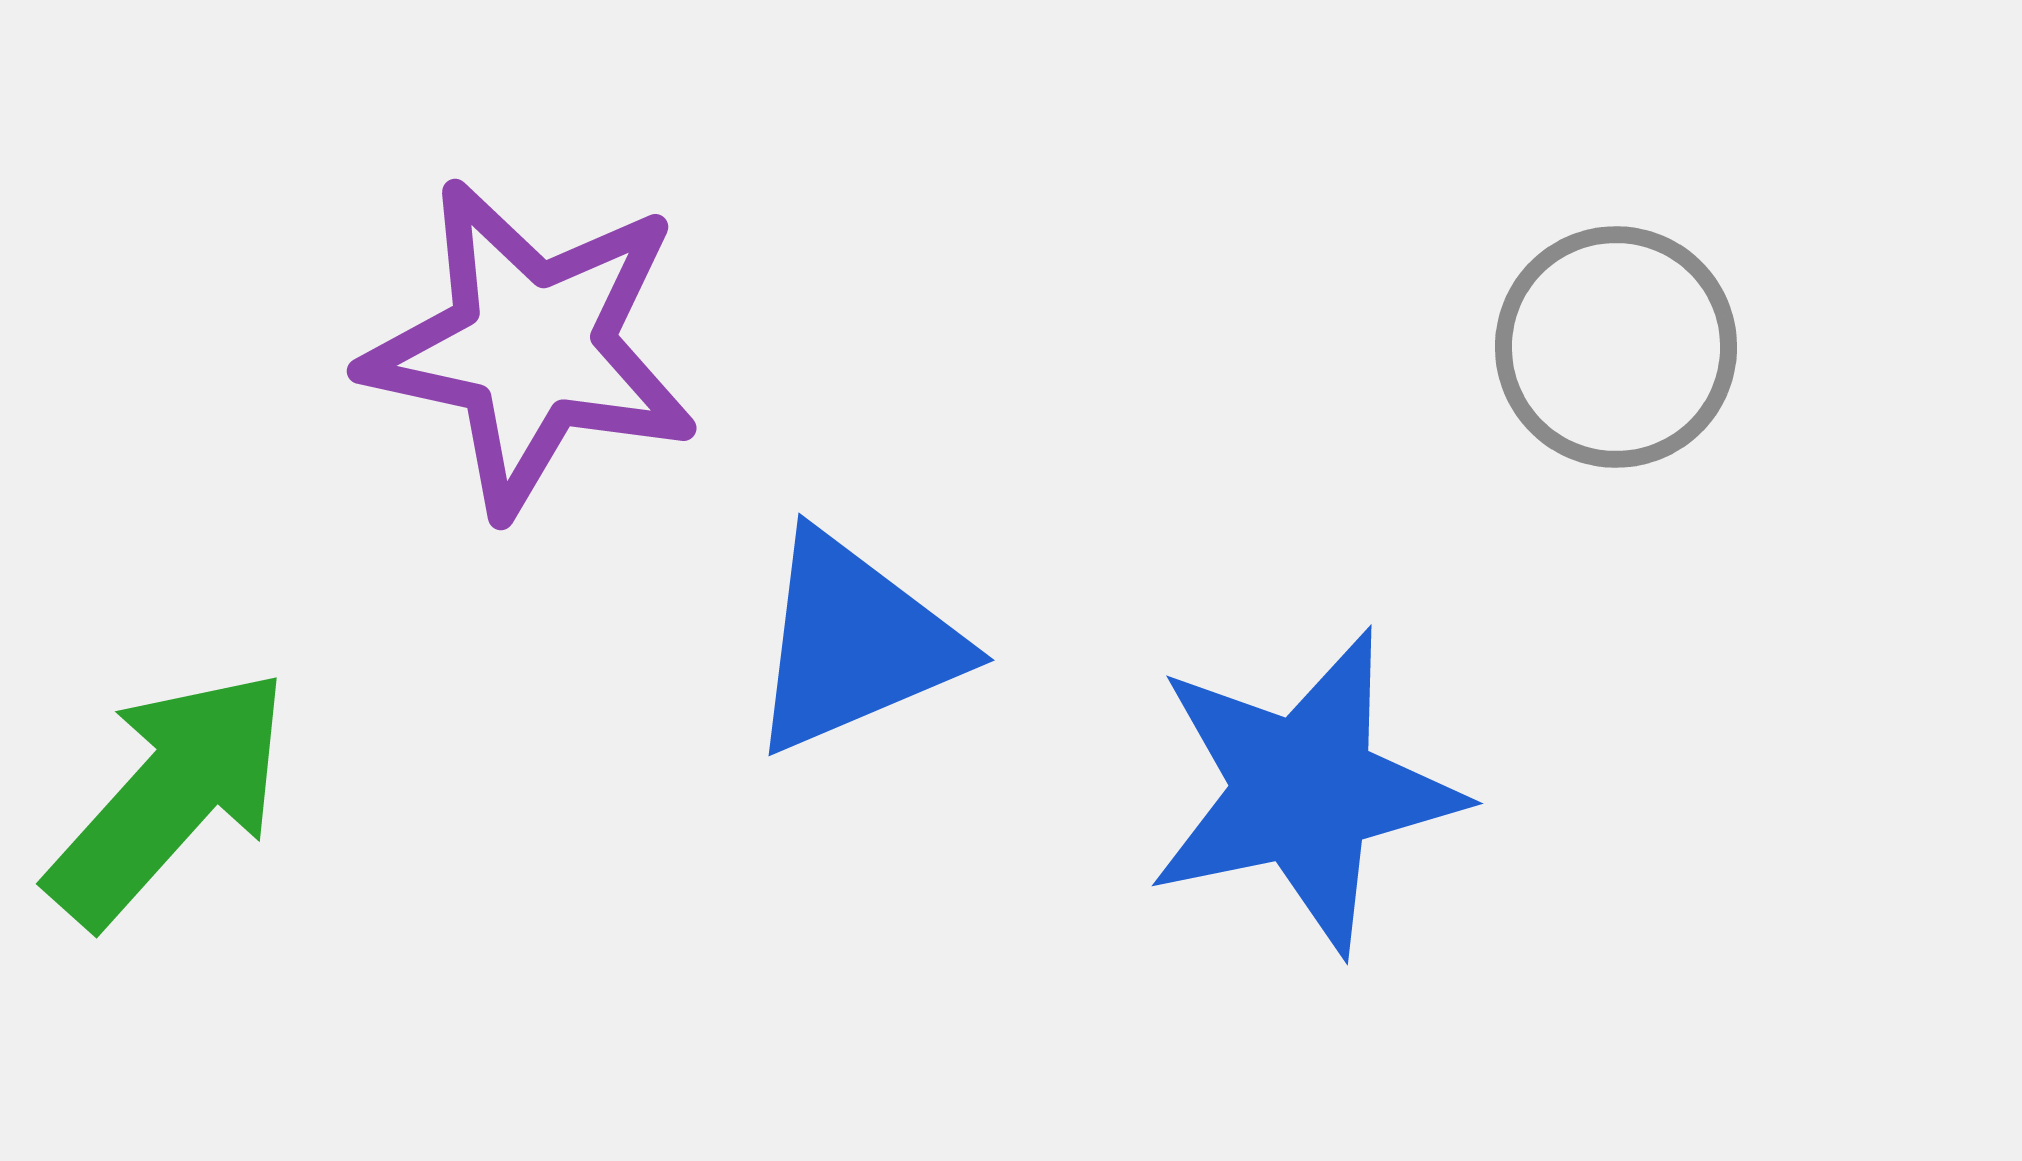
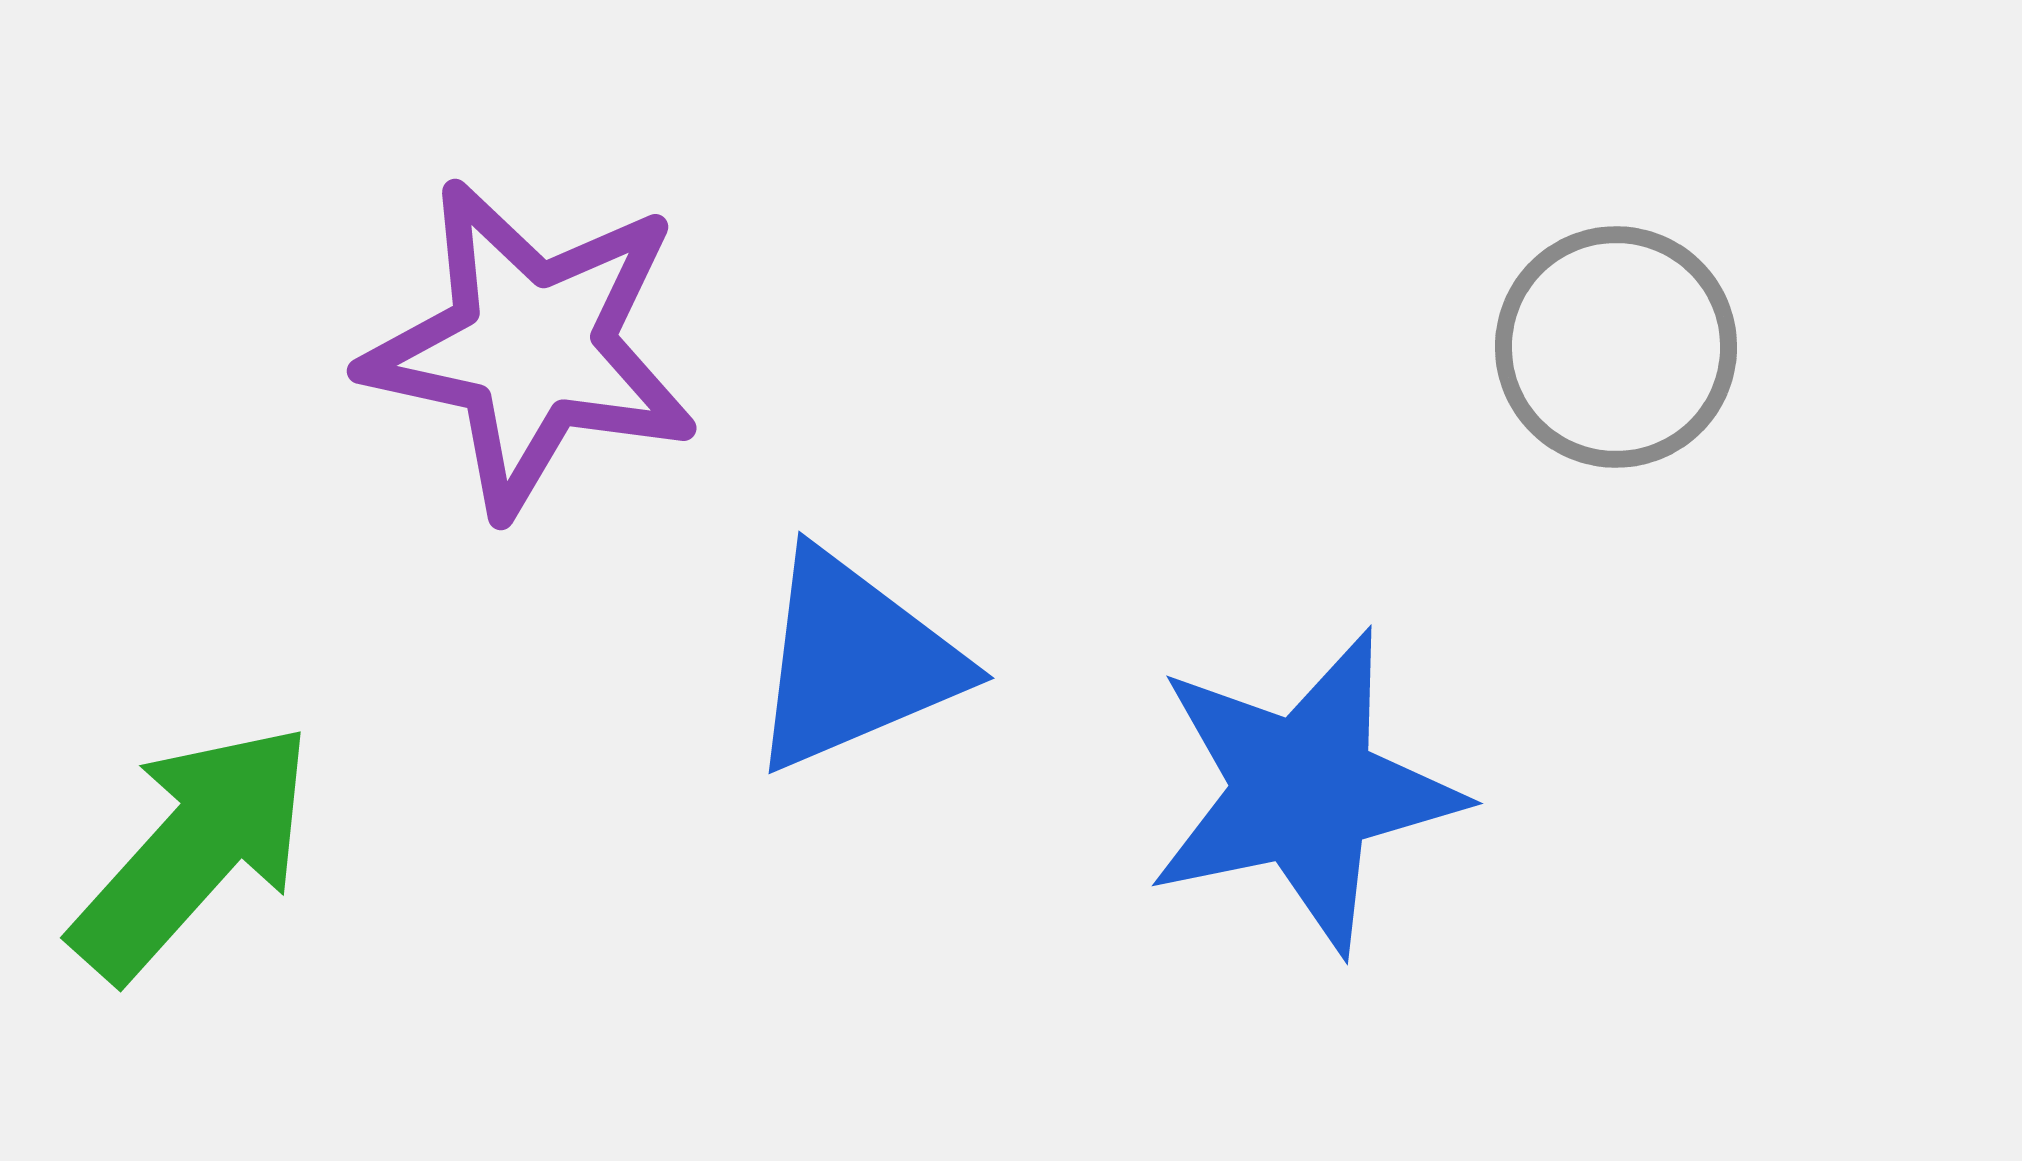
blue triangle: moved 18 px down
green arrow: moved 24 px right, 54 px down
